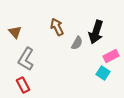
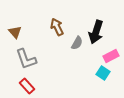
gray L-shape: rotated 50 degrees counterclockwise
red rectangle: moved 4 px right, 1 px down; rotated 14 degrees counterclockwise
